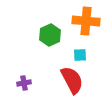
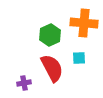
orange cross: moved 2 px left, 2 px down
cyan square: moved 1 px left, 3 px down
red semicircle: moved 20 px left, 12 px up
